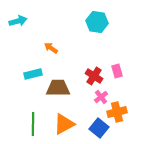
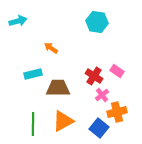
pink rectangle: rotated 40 degrees counterclockwise
pink cross: moved 1 px right, 2 px up
orange triangle: moved 1 px left, 3 px up
